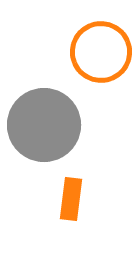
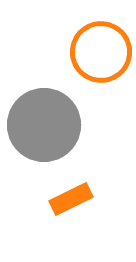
orange rectangle: rotated 57 degrees clockwise
